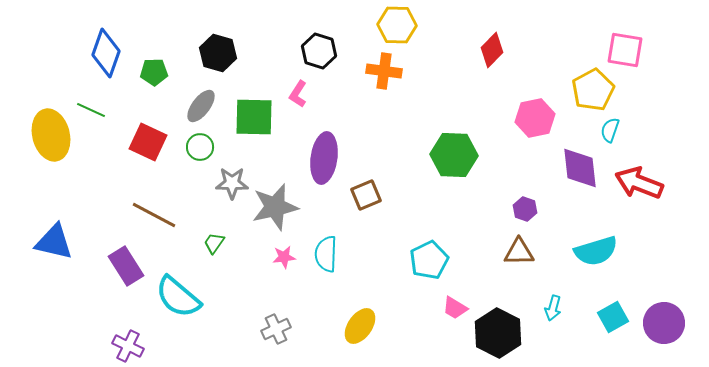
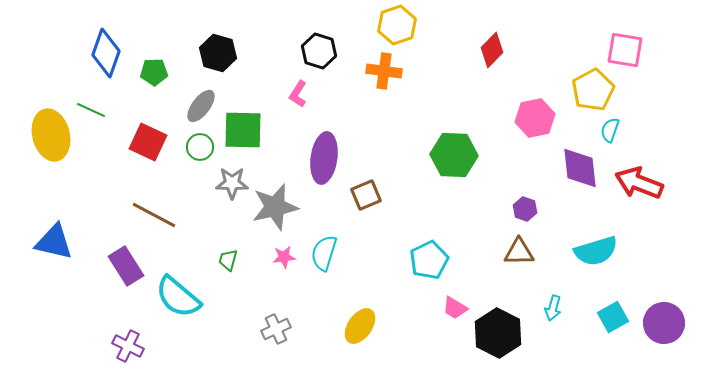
yellow hexagon at (397, 25): rotated 21 degrees counterclockwise
green square at (254, 117): moved 11 px left, 13 px down
green trapezoid at (214, 243): moved 14 px right, 17 px down; rotated 20 degrees counterclockwise
cyan semicircle at (326, 254): moved 2 px left, 1 px up; rotated 15 degrees clockwise
